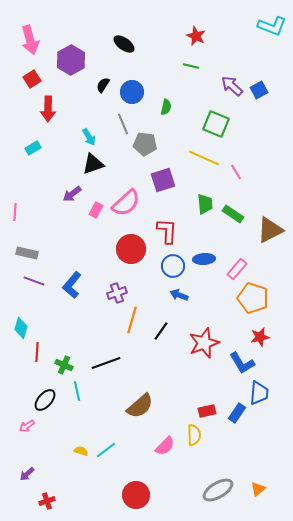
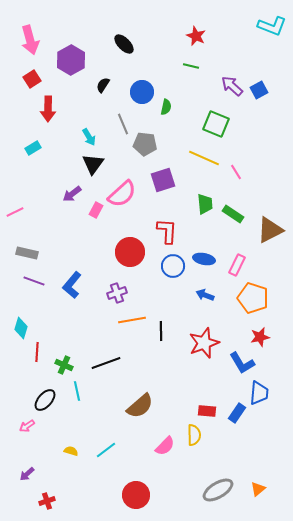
black ellipse at (124, 44): rotated 10 degrees clockwise
blue circle at (132, 92): moved 10 px right
black triangle at (93, 164): rotated 35 degrees counterclockwise
pink semicircle at (126, 203): moved 4 px left, 9 px up
pink line at (15, 212): rotated 60 degrees clockwise
red circle at (131, 249): moved 1 px left, 3 px down
blue ellipse at (204, 259): rotated 15 degrees clockwise
pink rectangle at (237, 269): moved 4 px up; rotated 15 degrees counterclockwise
blue arrow at (179, 295): moved 26 px right
orange line at (132, 320): rotated 64 degrees clockwise
black line at (161, 331): rotated 36 degrees counterclockwise
red rectangle at (207, 411): rotated 18 degrees clockwise
yellow semicircle at (81, 451): moved 10 px left
